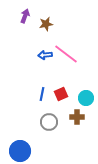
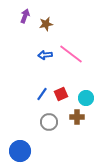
pink line: moved 5 px right
blue line: rotated 24 degrees clockwise
